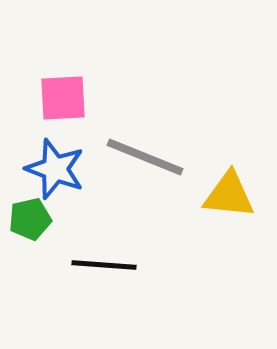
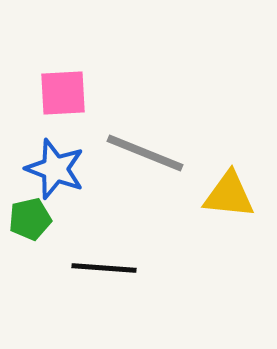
pink square: moved 5 px up
gray line: moved 4 px up
black line: moved 3 px down
